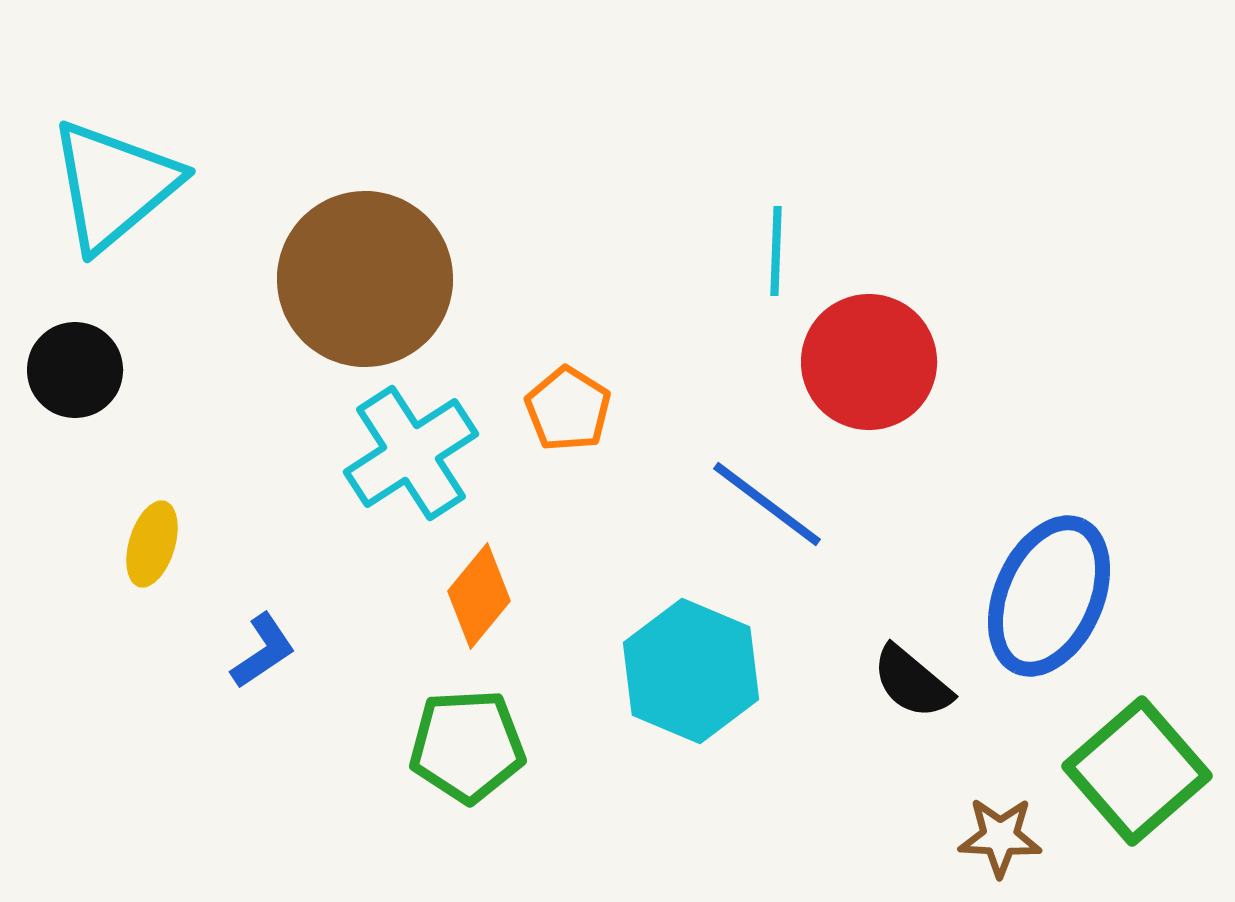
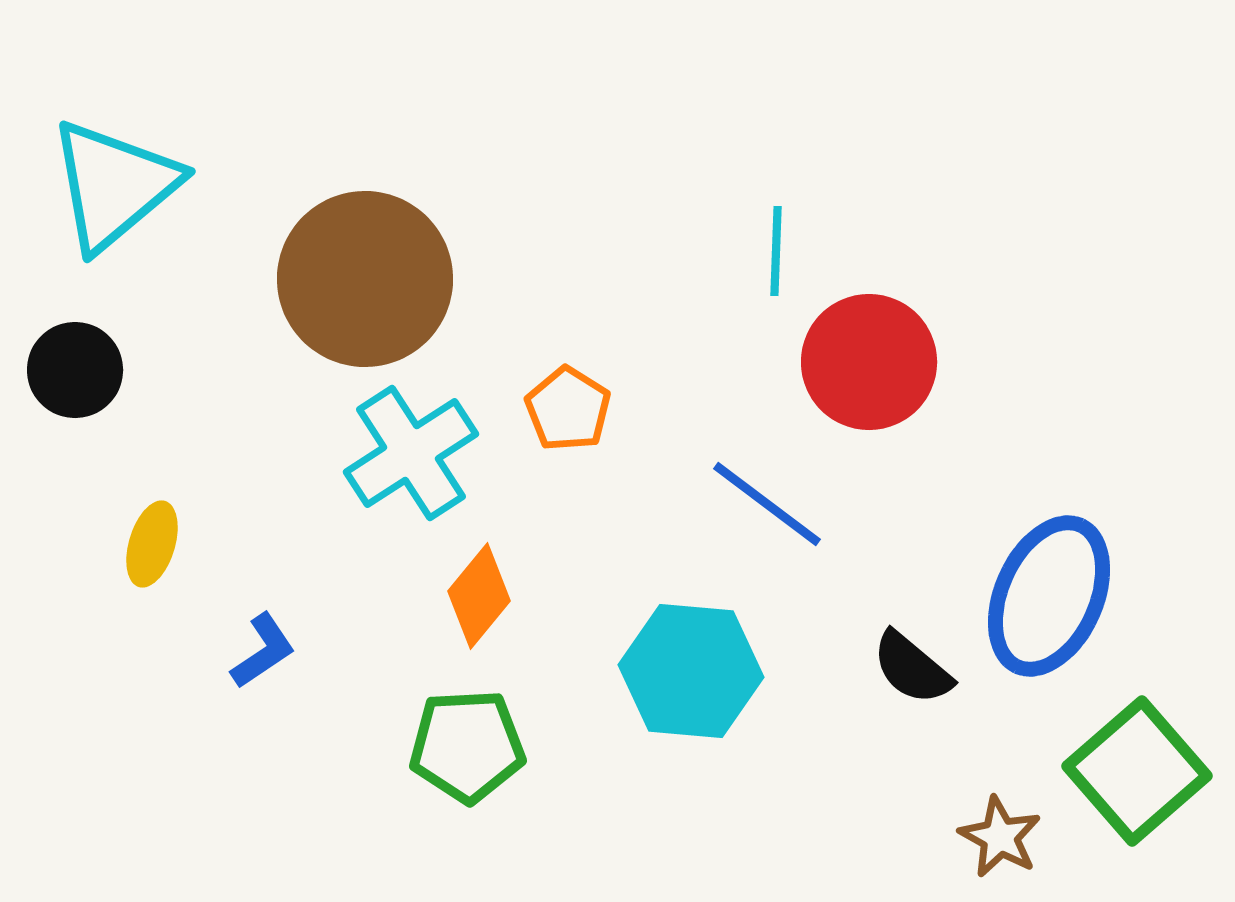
cyan hexagon: rotated 18 degrees counterclockwise
black semicircle: moved 14 px up
brown star: rotated 26 degrees clockwise
